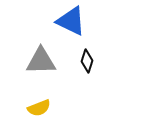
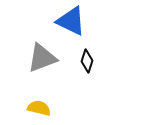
gray triangle: moved 1 px right, 3 px up; rotated 20 degrees counterclockwise
yellow semicircle: rotated 145 degrees counterclockwise
